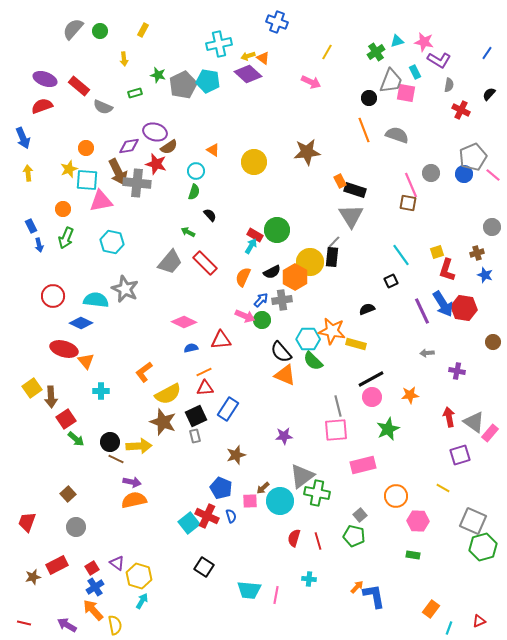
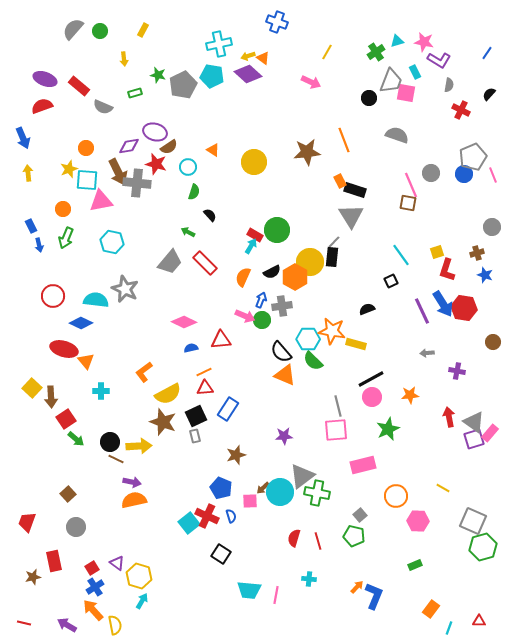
cyan pentagon at (208, 81): moved 4 px right, 5 px up
orange line at (364, 130): moved 20 px left, 10 px down
cyan circle at (196, 171): moved 8 px left, 4 px up
pink line at (493, 175): rotated 28 degrees clockwise
blue arrow at (261, 300): rotated 21 degrees counterclockwise
gray cross at (282, 300): moved 6 px down
yellow square at (32, 388): rotated 12 degrees counterclockwise
purple square at (460, 455): moved 14 px right, 16 px up
cyan circle at (280, 501): moved 9 px up
green rectangle at (413, 555): moved 2 px right, 10 px down; rotated 32 degrees counterclockwise
red rectangle at (57, 565): moved 3 px left, 4 px up; rotated 75 degrees counterclockwise
black square at (204, 567): moved 17 px right, 13 px up
blue L-shape at (374, 596): rotated 32 degrees clockwise
red triangle at (479, 621): rotated 24 degrees clockwise
